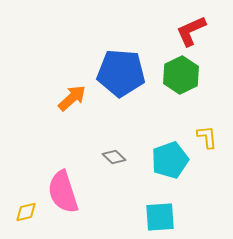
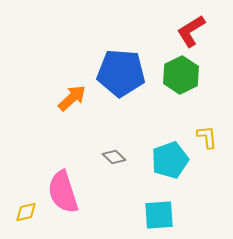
red L-shape: rotated 8 degrees counterclockwise
cyan square: moved 1 px left, 2 px up
